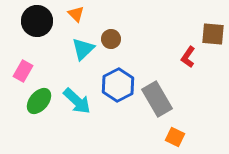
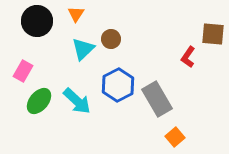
orange triangle: rotated 18 degrees clockwise
orange square: rotated 24 degrees clockwise
